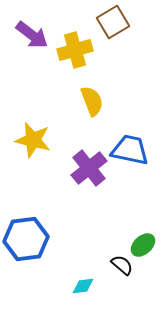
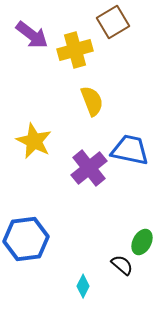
yellow star: moved 1 px right, 1 px down; rotated 12 degrees clockwise
green ellipse: moved 1 px left, 3 px up; rotated 20 degrees counterclockwise
cyan diamond: rotated 55 degrees counterclockwise
